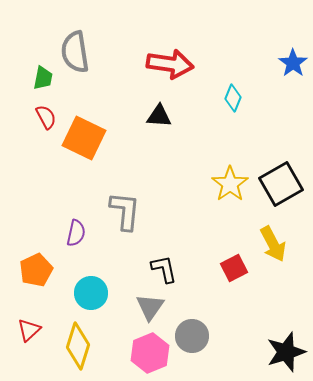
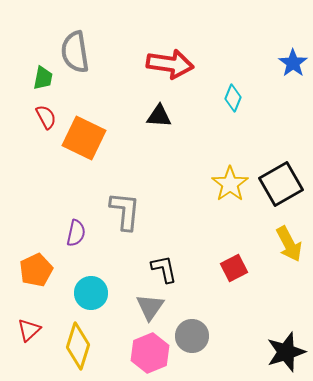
yellow arrow: moved 16 px right
